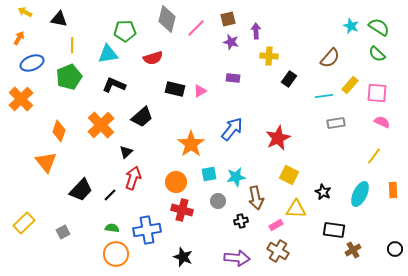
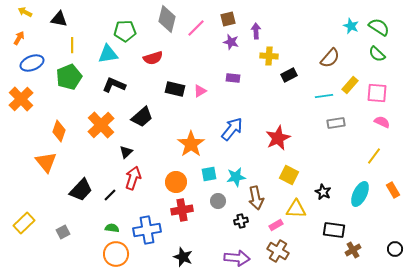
black rectangle at (289, 79): moved 4 px up; rotated 28 degrees clockwise
orange rectangle at (393, 190): rotated 28 degrees counterclockwise
red cross at (182, 210): rotated 25 degrees counterclockwise
